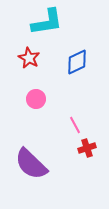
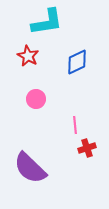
red star: moved 1 px left, 2 px up
pink line: rotated 24 degrees clockwise
purple semicircle: moved 1 px left, 4 px down
